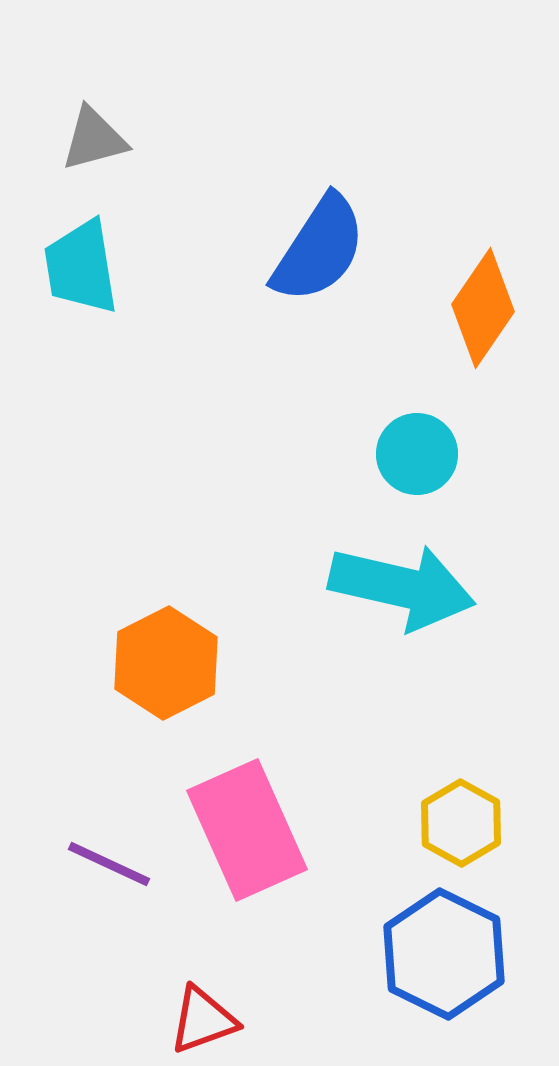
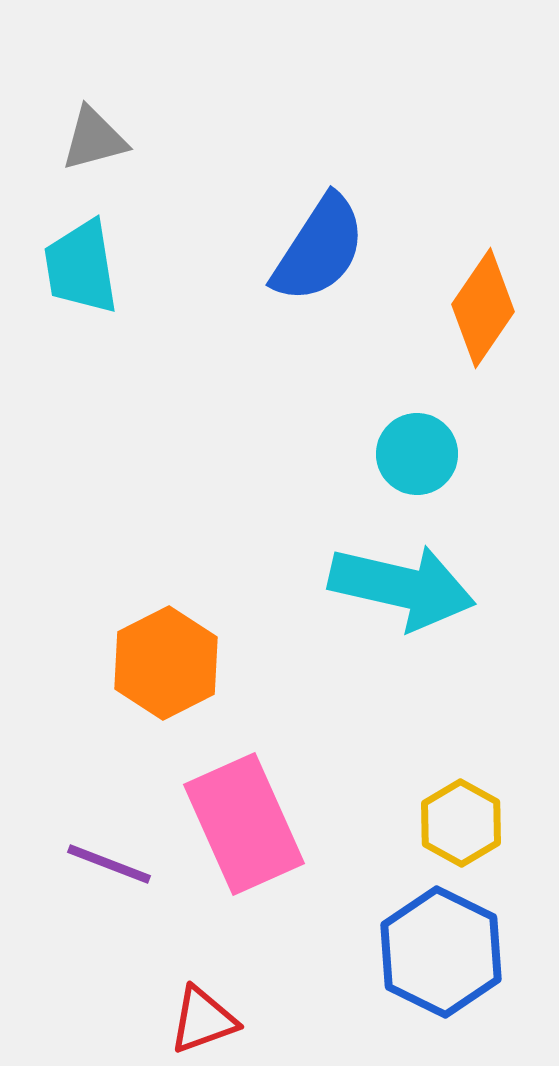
pink rectangle: moved 3 px left, 6 px up
purple line: rotated 4 degrees counterclockwise
blue hexagon: moved 3 px left, 2 px up
